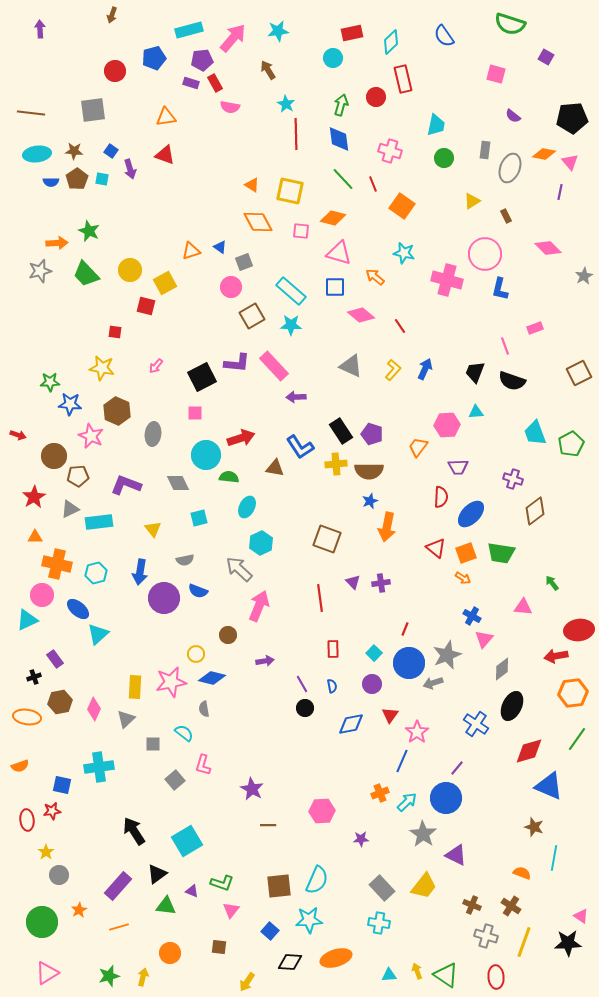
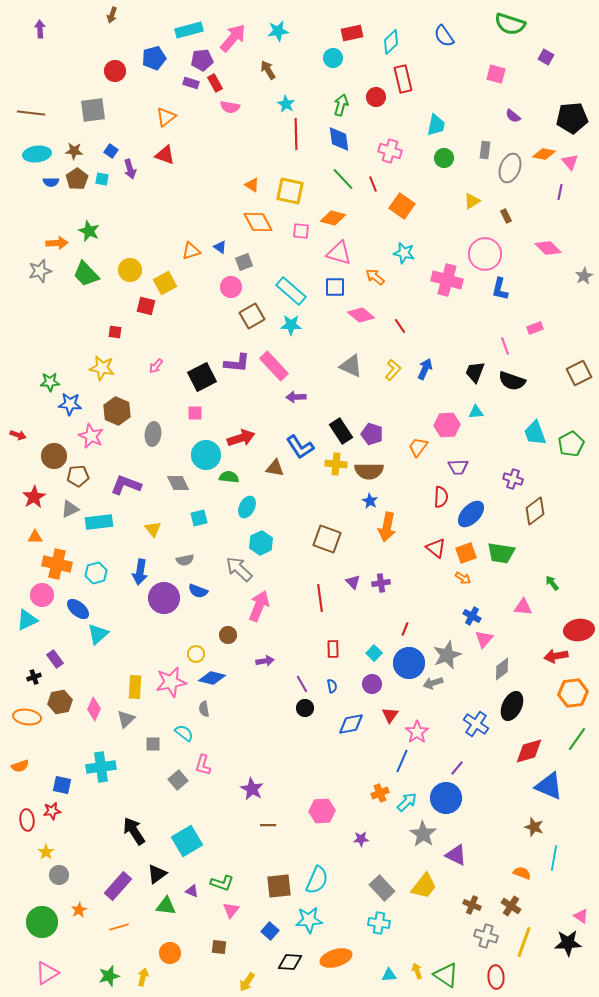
orange triangle at (166, 117): rotated 30 degrees counterclockwise
yellow cross at (336, 464): rotated 10 degrees clockwise
blue star at (370, 501): rotated 21 degrees counterclockwise
cyan cross at (99, 767): moved 2 px right
gray square at (175, 780): moved 3 px right
